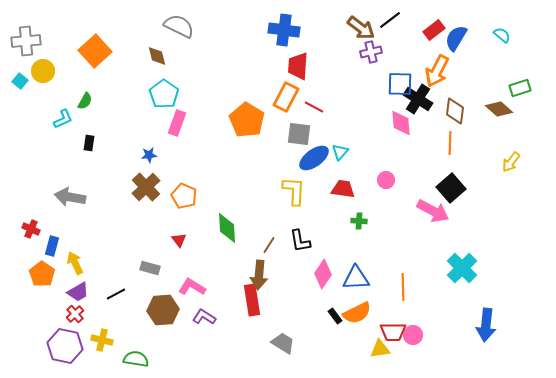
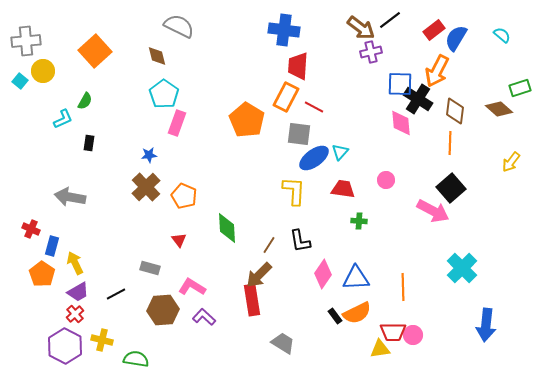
brown arrow at (259, 275): rotated 40 degrees clockwise
purple L-shape at (204, 317): rotated 10 degrees clockwise
purple hexagon at (65, 346): rotated 16 degrees clockwise
